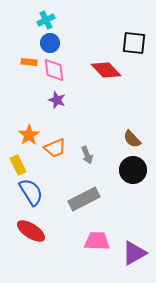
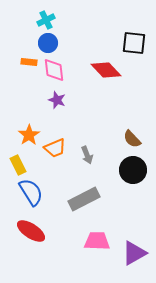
blue circle: moved 2 px left
